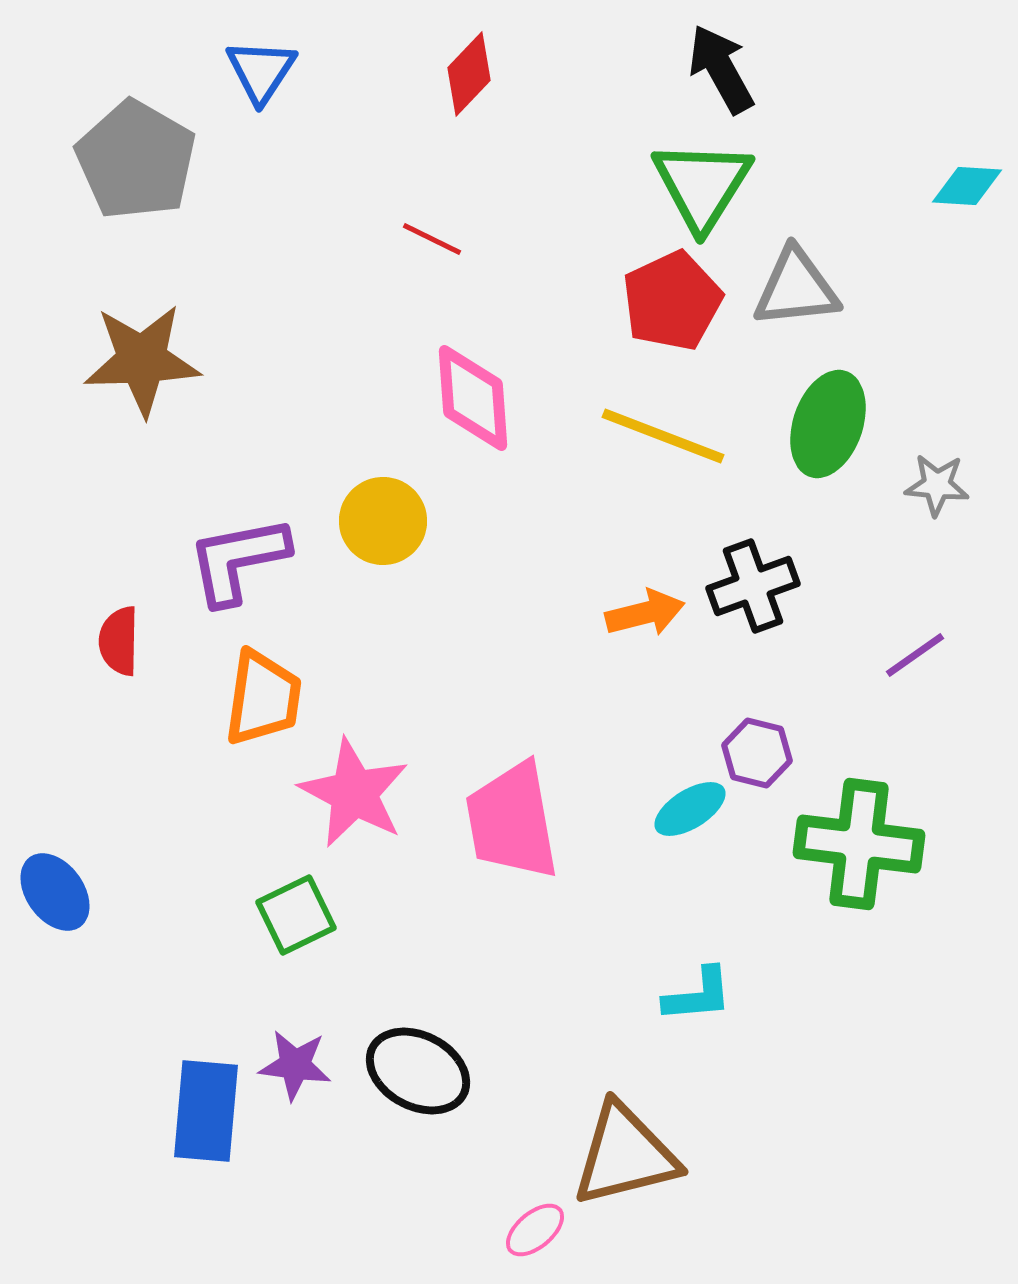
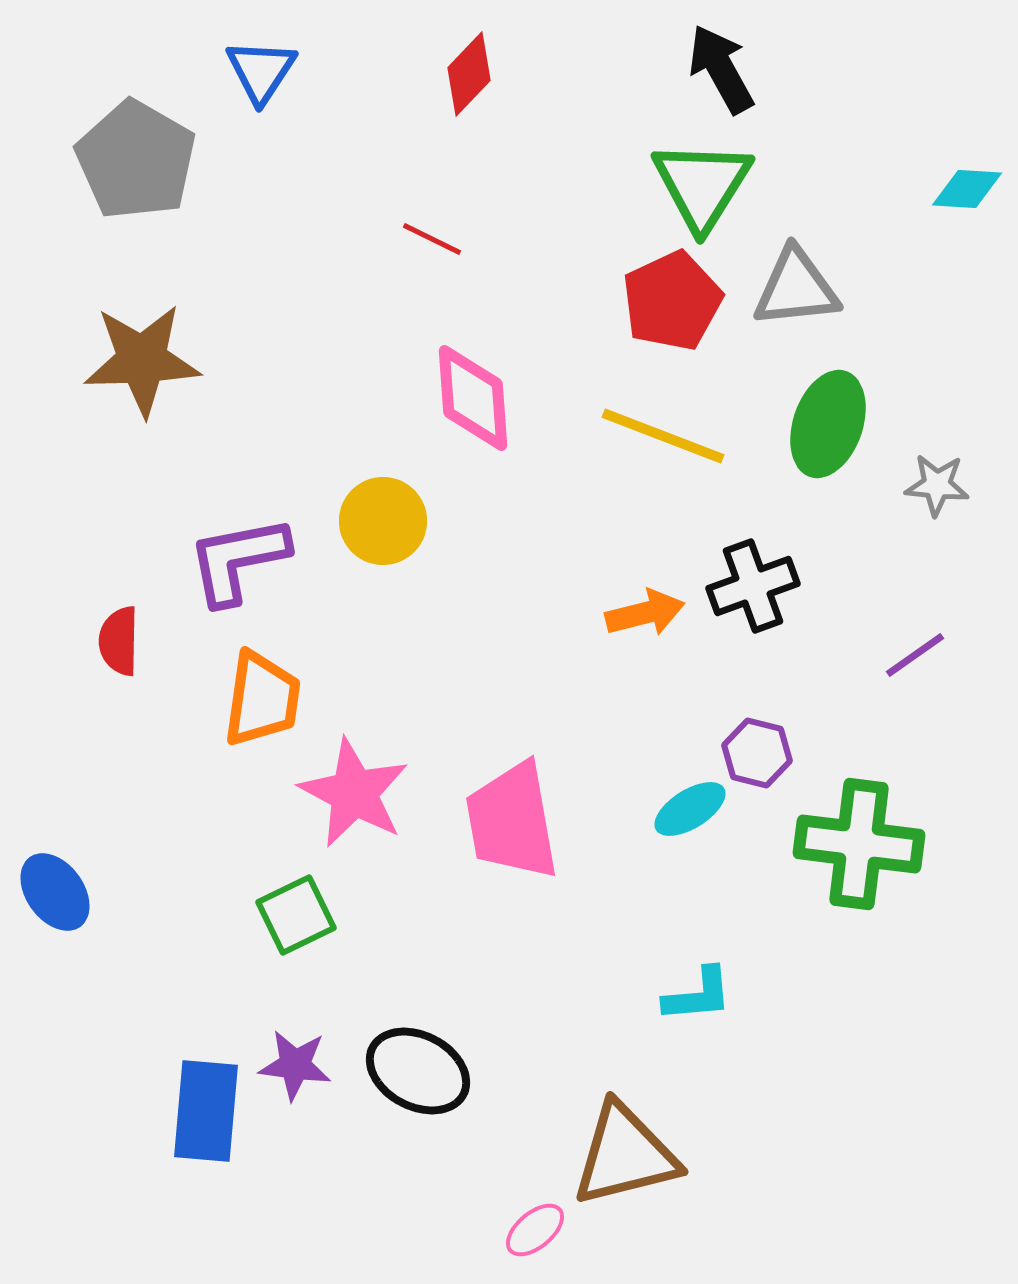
cyan diamond: moved 3 px down
orange trapezoid: moved 1 px left, 1 px down
